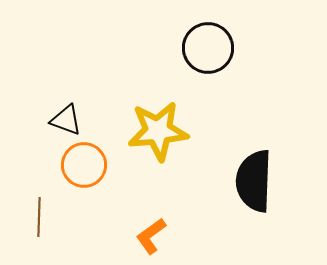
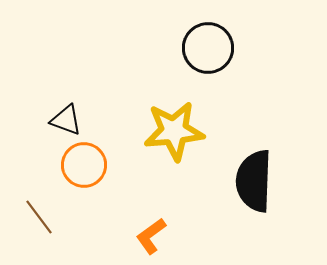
yellow star: moved 16 px right
brown line: rotated 39 degrees counterclockwise
